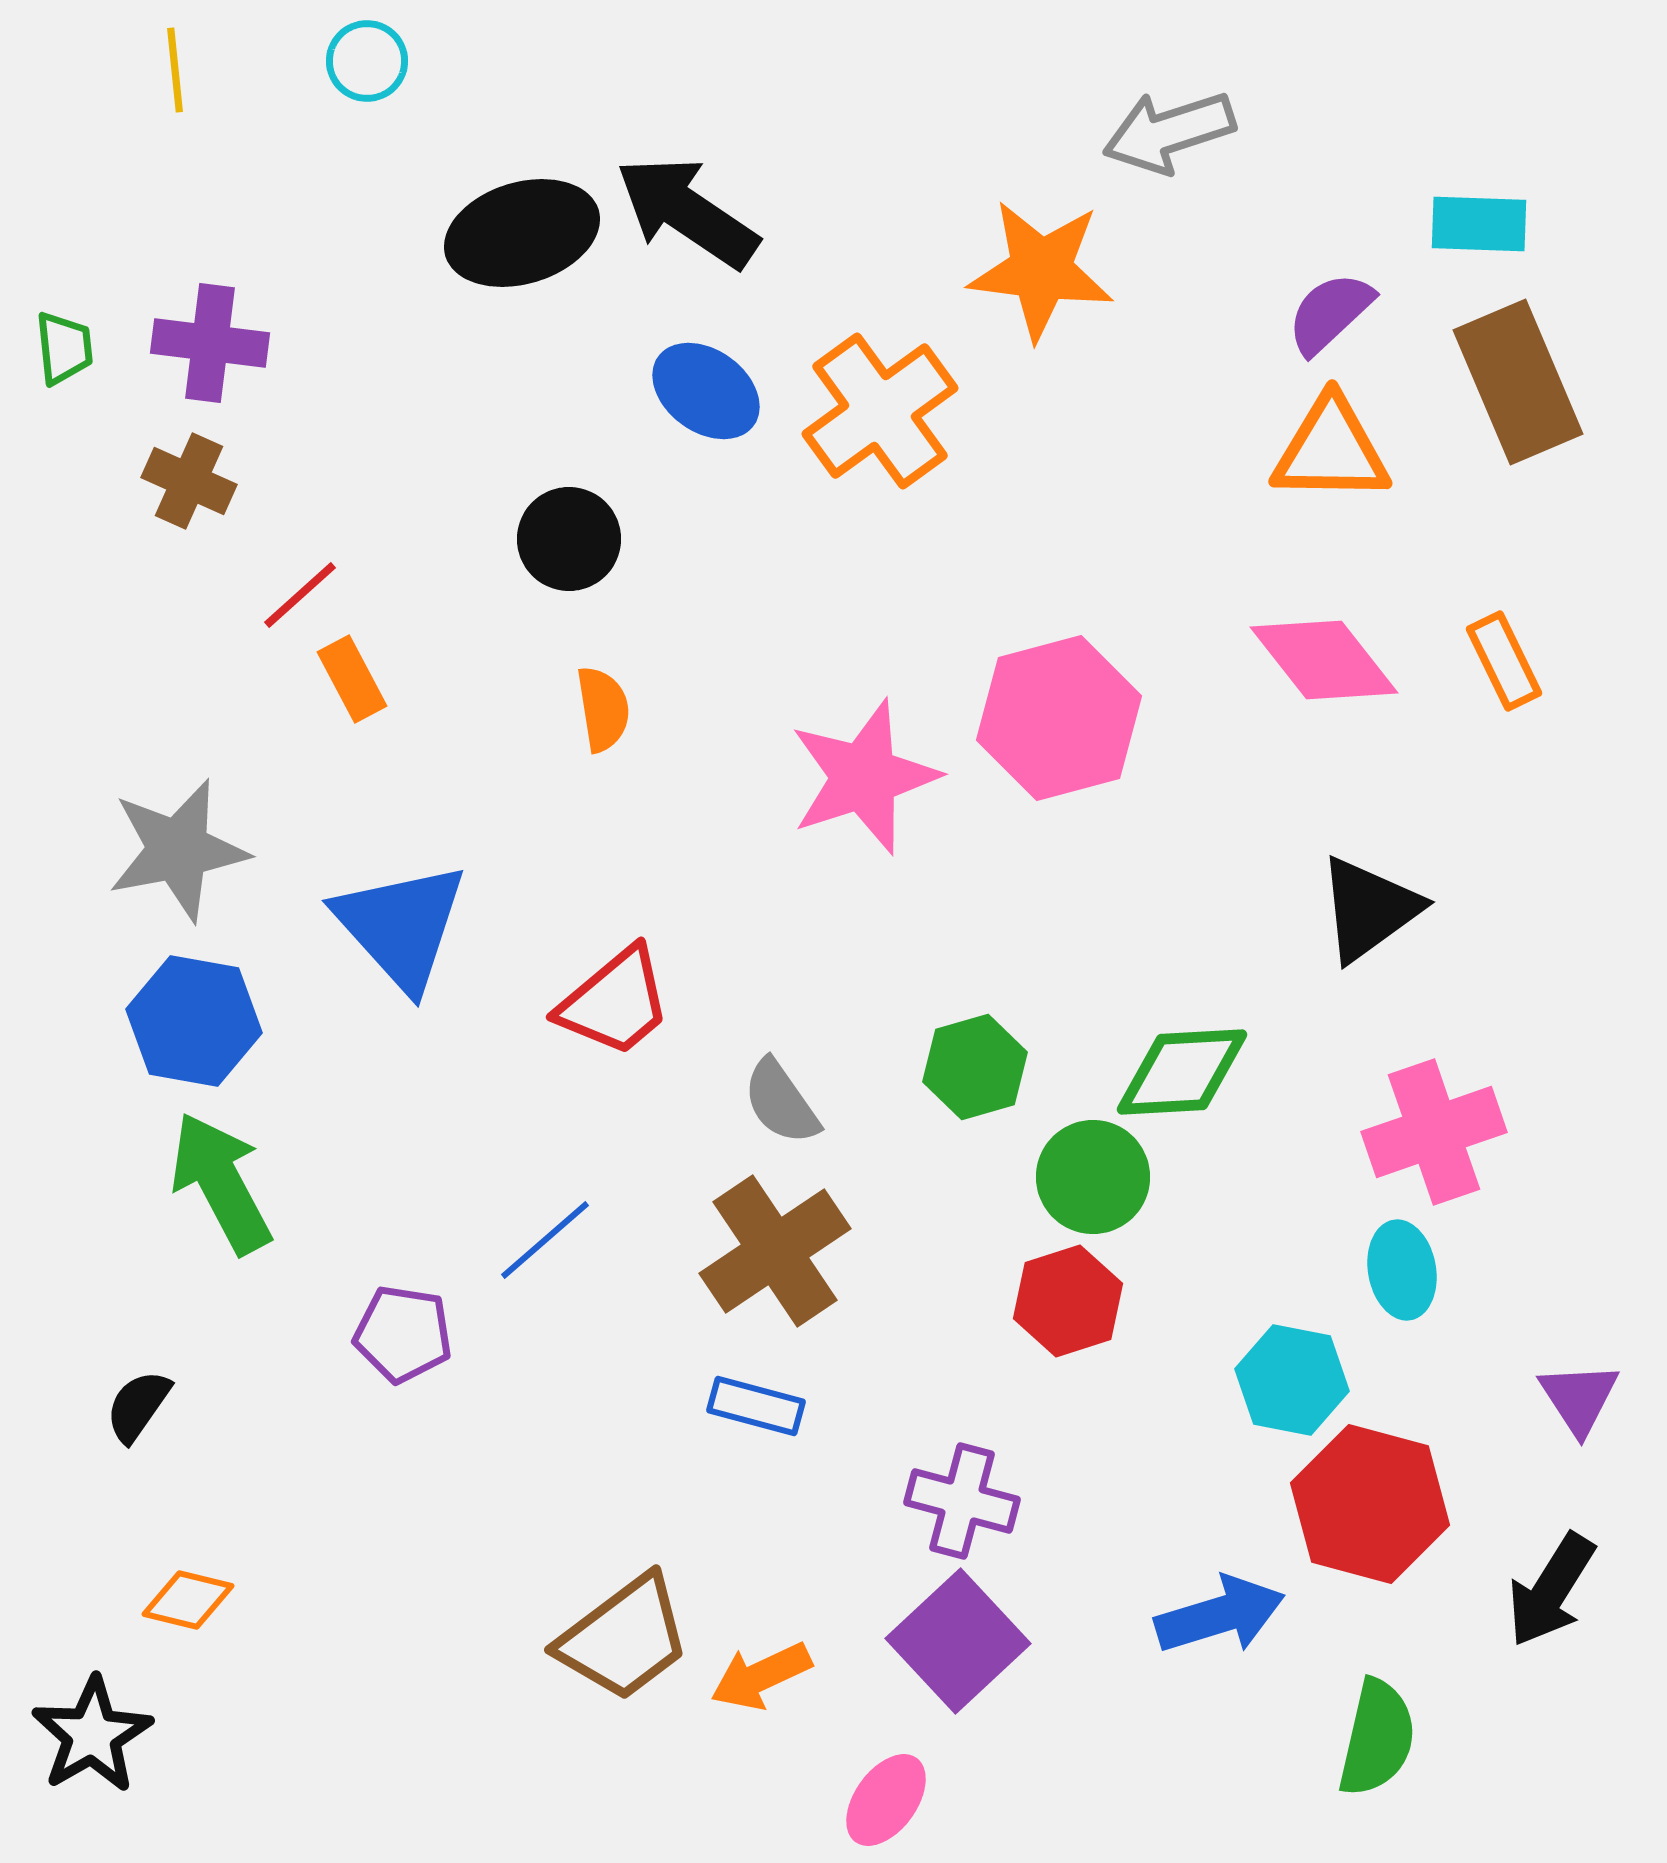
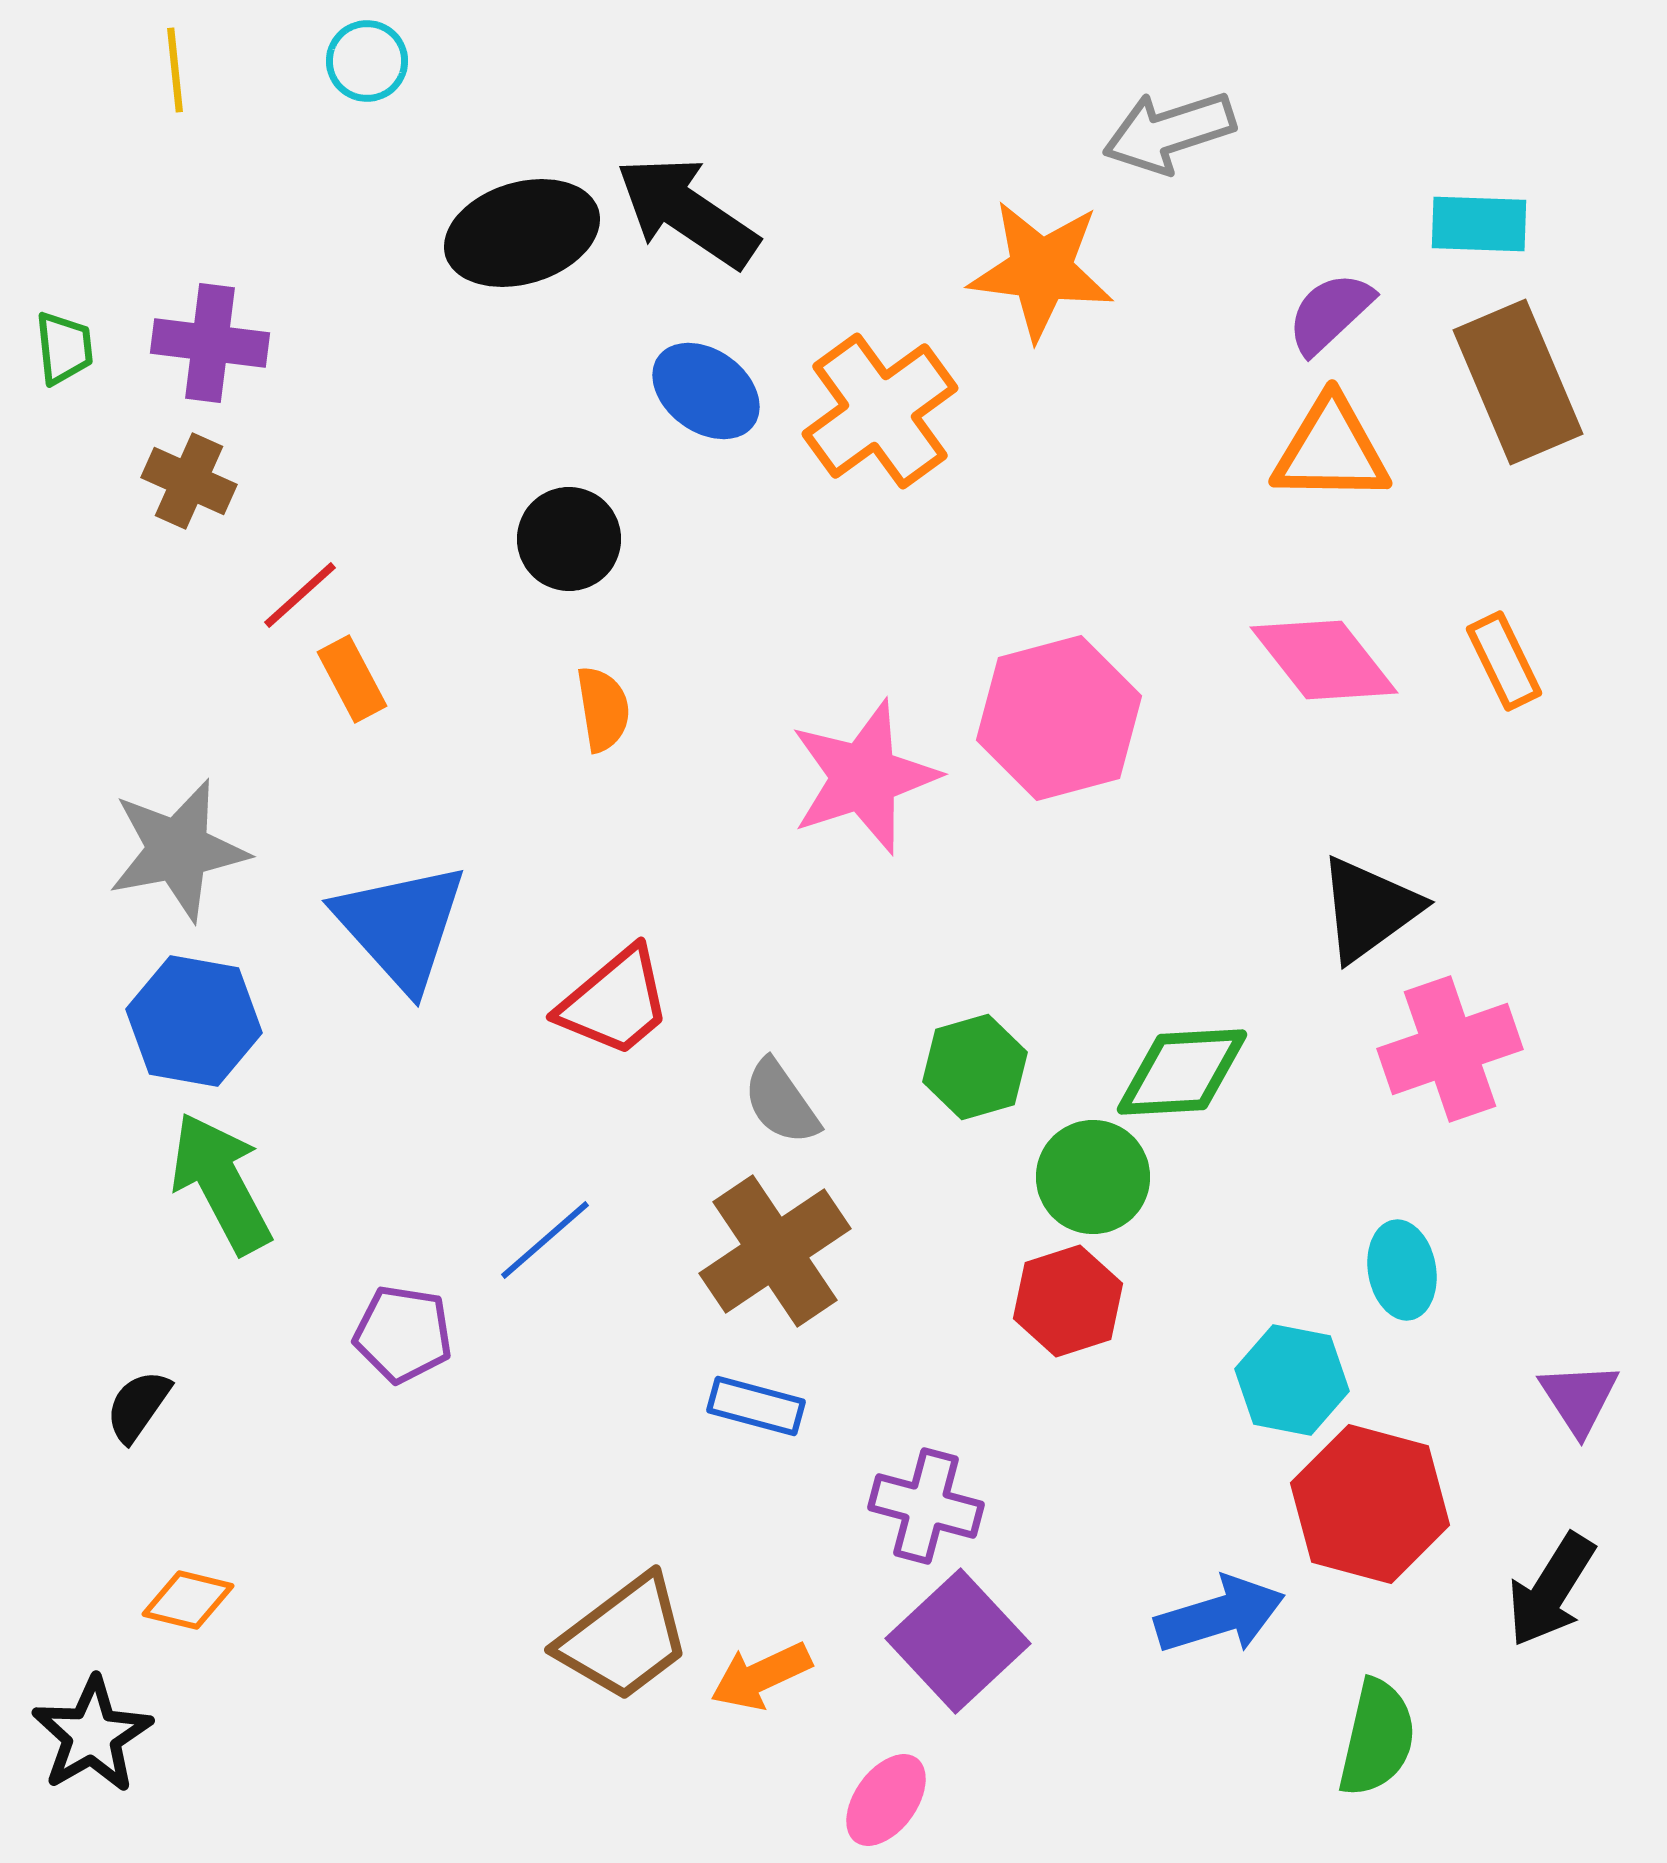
pink cross at (1434, 1132): moved 16 px right, 83 px up
purple cross at (962, 1501): moved 36 px left, 5 px down
